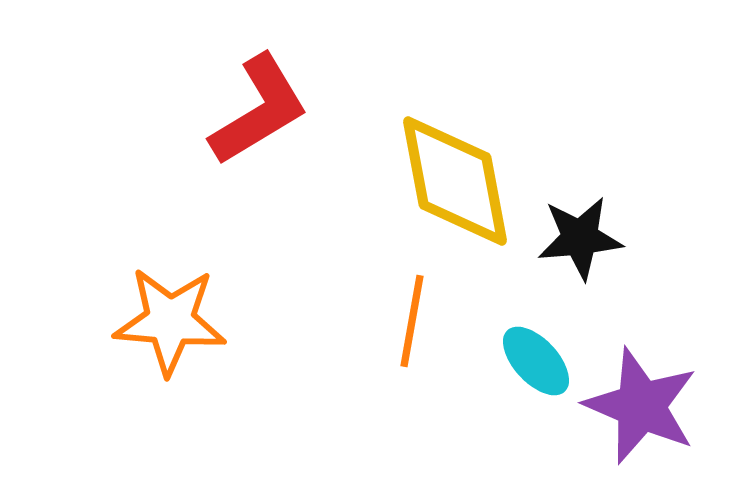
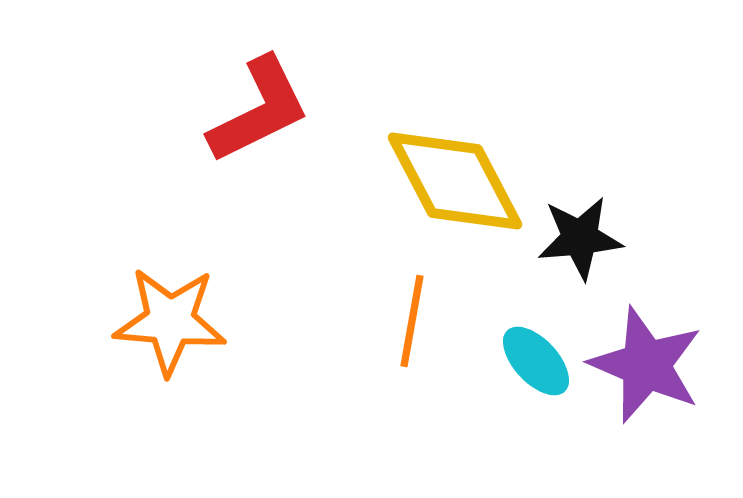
red L-shape: rotated 5 degrees clockwise
yellow diamond: rotated 17 degrees counterclockwise
purple star: moved 5 px right, 41 px up
